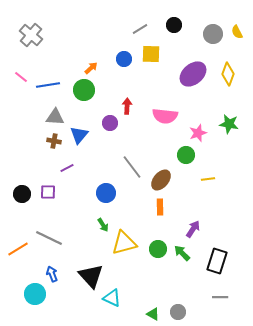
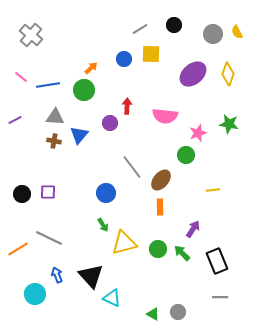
purple line at (67, 168): moved 52 px left, 48 px up
yellow line at (208, 179): moved 5 px right, 11 px down
black rectangle at (217, 261): rotated 40 degrees counterclockwise
blue arrow at (52, 274): moved 5 px right, 1 px down
